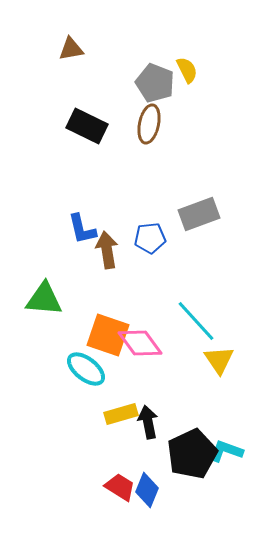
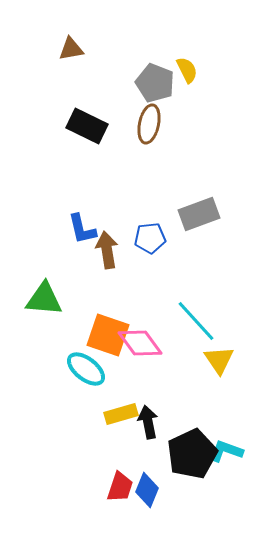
red trapezoid: rotated 76 degrees clockwise
